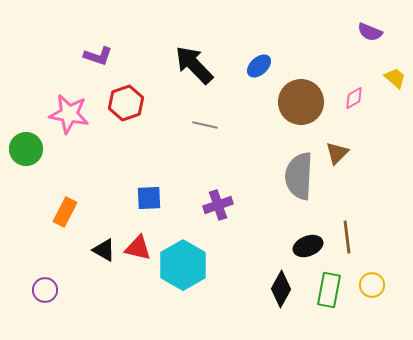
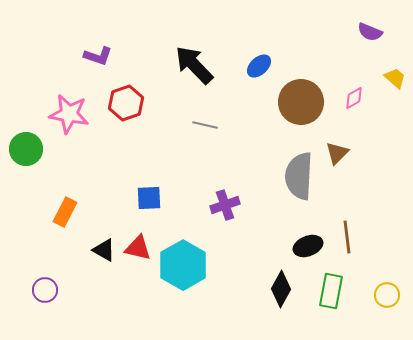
purple cross: moved 7 px right
yellow circle: moved 15 px right, 10 px down
green rectangle: moved 2 px right, 1 px down
